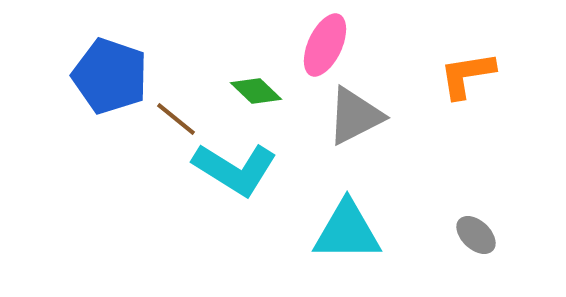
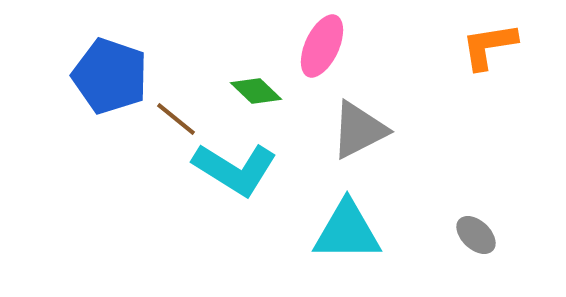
pink ellipse: moved 3 px left, 1 px down
orange L-shape: moved 22 px right, 29 px up
gray triangle: moved 4 px right, 14 px down
